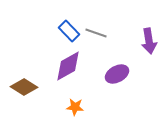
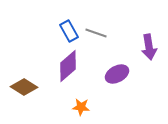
blue rectangle: rotated 15 degrees clockwise
purple arrow: moved 6 px down
purple diamond: rotated 12 degrees counterclockwise
orange star: moved 6 px right
